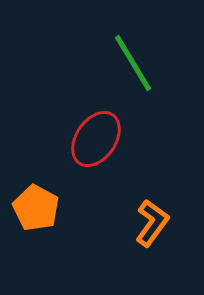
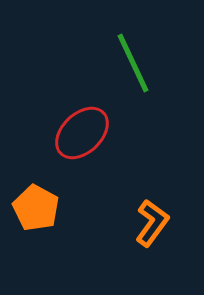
green line: rotated 6 degrees clockwise
red ellipse: moved 14 px left, 6 px up; rotated 12 degrees clockwise
